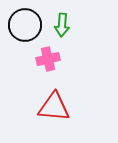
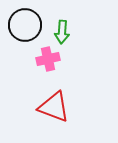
green arrow: moved 7 px down
red triangle: rotated 16 degrees clockwise
